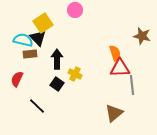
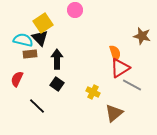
black triangle: moved 2 px right
red triangle: rotated 30 degrees counterclockwise
yellow cross: moved 18 px right, 18 px down
gray line: rotated 54 degrees counterclockwise
